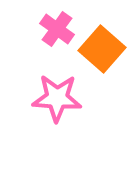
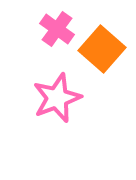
pink star: rotated 24 degrees counterclockwise
